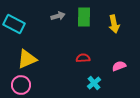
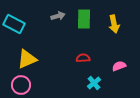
green rectangle: moved 2 px down
